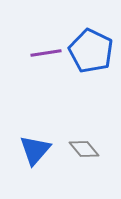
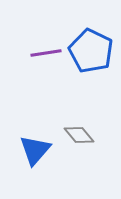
gray diamond: moved 5 px left, 14 px up
